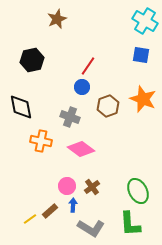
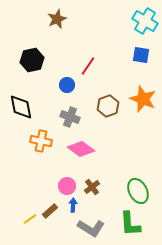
blue circle: moved 15 px left, 2 px up
